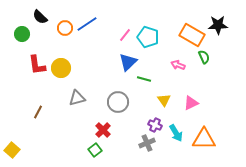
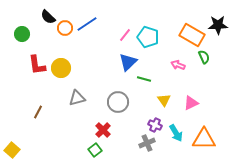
black semicircle: moved 8 px right
